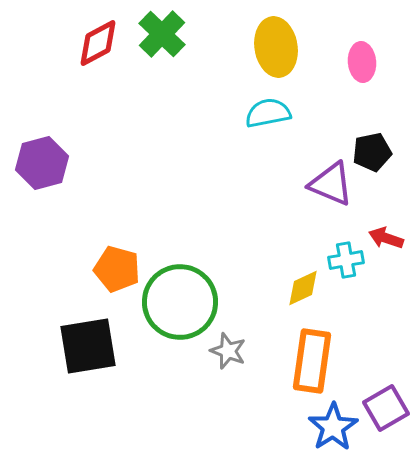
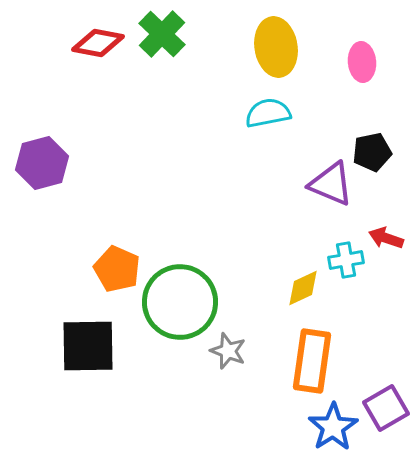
red diamond: rotated 39 degrees clockwise
orange pentagon: rotated 9 degrees clockwise
black square: rotated 8 degrees clockwise
